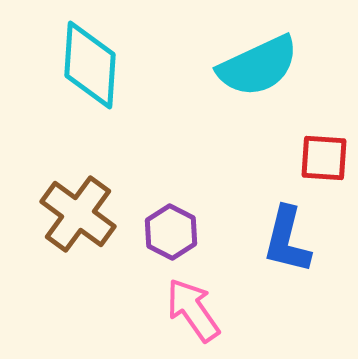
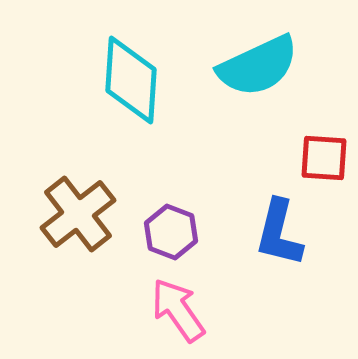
cyan diamond: moved 41 px right, 15 px down
brown cross: rotated 16 degrees clockwise
purple hexagon: rotated 6 degrees counterclockwise
blue L-shape: moved 8 px left, 7 px up
pink arrow: moved 15 px left
